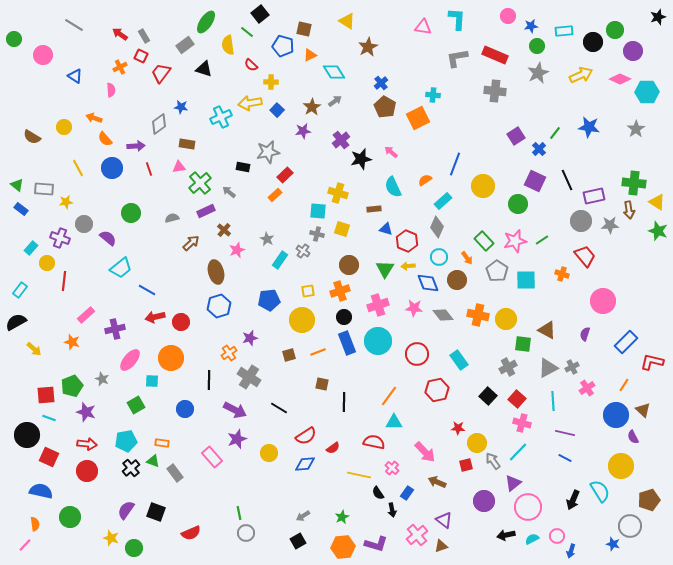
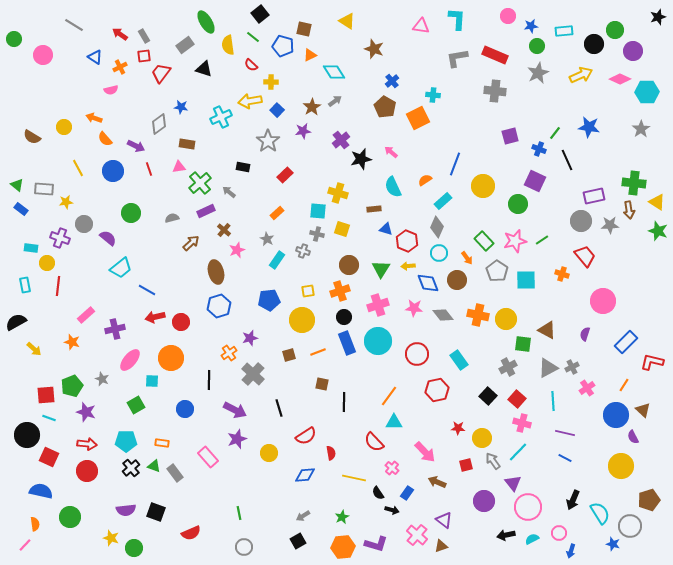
green ellipse at (206, 22): rotated 65 degrees counterclockwise
pink triangle at (423, 27): moved 2 px left, 1 px up
green line at (247, 32): moved 6 px right, 5 px down
black circle at (593, 42): moved 1 px right, 2 px down
brown star at (368, 47): moved 6 px right, 2 px down; rotated 24 degrees counterclockwise
red square at (141, 56): moved 3 px right; rotated 32 degrees counterclockwise
blue triangle at (75, 76): moved 20 px right, 19 px up
blue cross at (381, 83): moved 11 px right, 2 px up
pink semicircle at (111, 90): rotated 80 degrees clockwise
yellow arrow at (250, 103): moved 2 px up
gray star at (636, 129): moved 5 px right
purple square at (516, 136): moved 6 px left; rotated 18 degrees clockwise
purple arrow at (136, 146): rotated 30 degrees clockwise
blue cross at (539, 149): rotated 24 degrees counterclockwise
gray star at (268, 152): moved 11 px up; rotated 25 degrees counterclockwise
blue circle at (112, 168): moved 1 px right, 3 px down
black line at (567, 180): moved 20 px up
orange rectangle at (275, 195): moved 2 px right, 18 px down
cyan rectangle at (31, 248): rotated 56 degrees clockwise
gray cross at (303, 251): rotated 16 degrees counterclockwise
cyan circle at (439, 257): moved 4 px up
cyan rectangle at (280, 260): moved 3 px left
green triangle at (385, 269): moved 4 px left
red line at (64, 281): moved 6 px left, 5 px down
cyan rectangle at (20, 290): moved 5 px right, 5 px up; rotated 49 degrees counterclockwise
gray cross at (249, 377): moved 4 px right, 3 px up; rotated 10 degrees clockwise
black line at (279, 408): rotated 42 degrees clockwise
cyan pentagon at (126, 441): rotated 10 degrees clockwise
red semicircle at (374, 442): rotated 145 degrees counterclockwise
yellow circle at (477, 443): moved 5 px right, 5 px up
red semicircle at (333, 448): moved 2 px left, 5 px down; rotated 64 degrees counterclockwise
pink rectangle at (212, 457): moved 4 px left
green triangle at (153, 461): moved 1 px right, 5 px down
blue diamond at (305, 464): moved 11 px down
yellow line at (359, 475): moved 5 px left, 3 px down
purple triangle at (513, 483): rotated 30 degrees counterclockwise
cyan semicircle at (600, 491): moved 22 px down
purple semicircle at (126, 510): rotated 132 degrees counterclockwise
black arrow at (392, 510): rotated 64 degrees counterclockwise
gray circle at (246, 533): moved 2 px left, 14 px down
pink cross at (417, 535): rotated 10 degrees counterclockwise
pink circle at (557, 536): moved 2 px right, 3 px up
